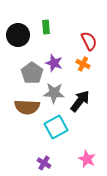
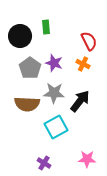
black circle: moved 2 px right, 1 px down
gray pentagon: moved 2 px left, 5 px up
brown semicircle: moved 3 px up
pink star: rotated 24 degrees counterclockwise
